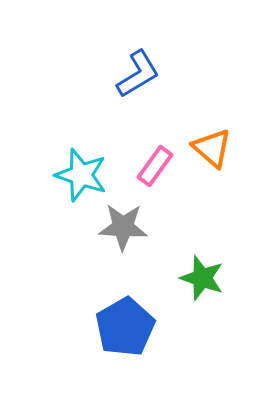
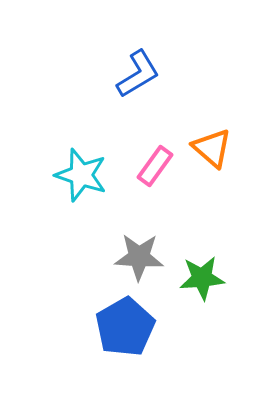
gray star: moved 16 px right, 30 px down
green star: rotated 24 degrees counterclockwise
